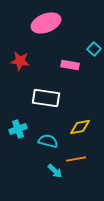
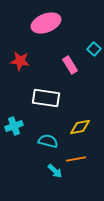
pink rectangle: rotated 48 degrees clockwise
cyan cross: moved 4 px left, 3 px up
